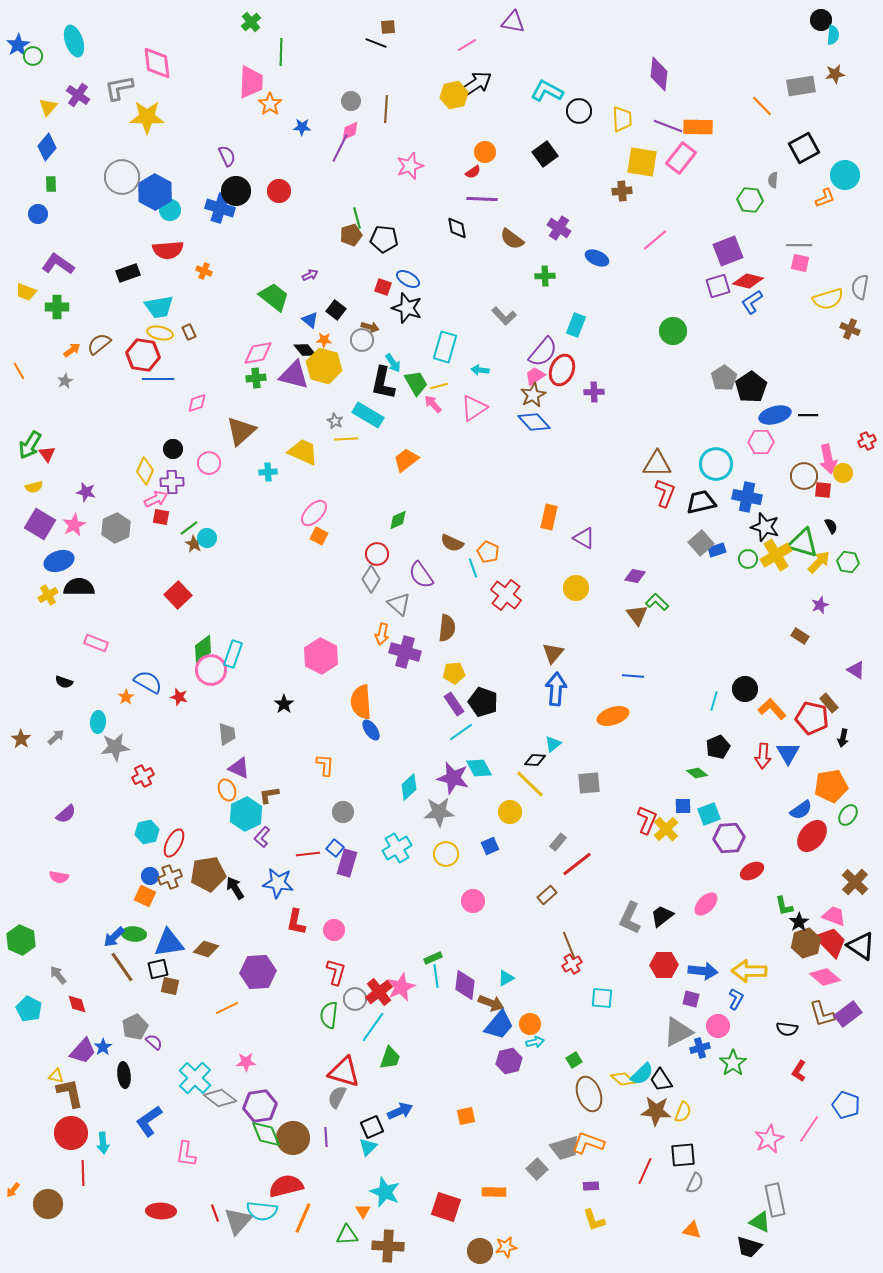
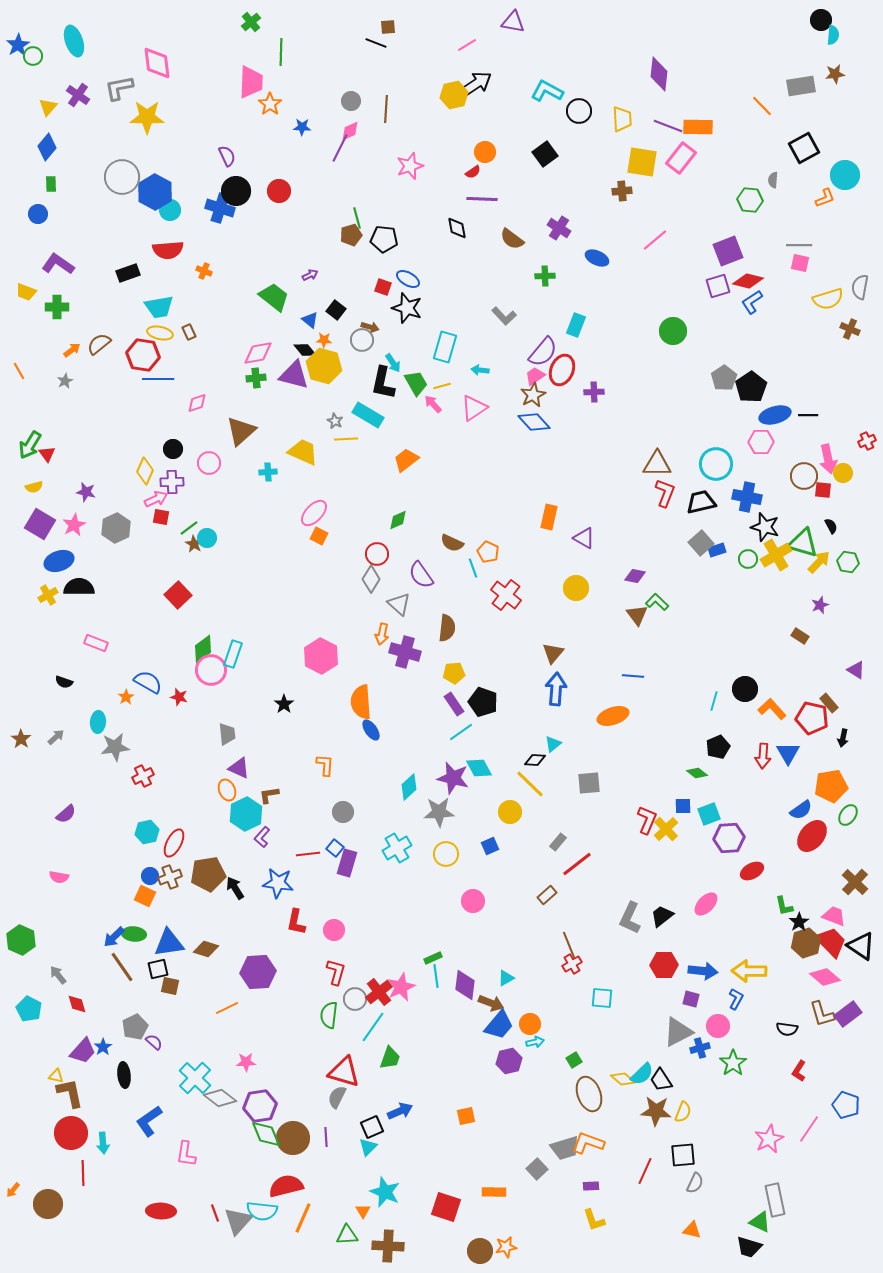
yellow line at (439, 386): moved 3 px right
